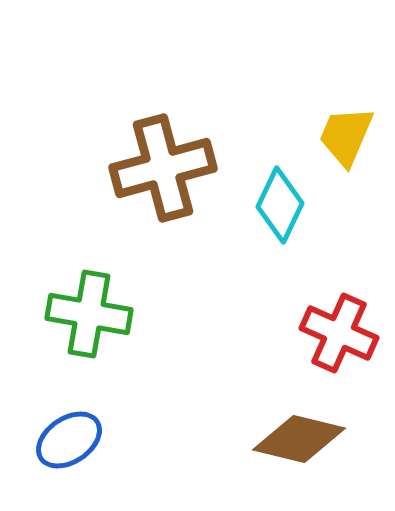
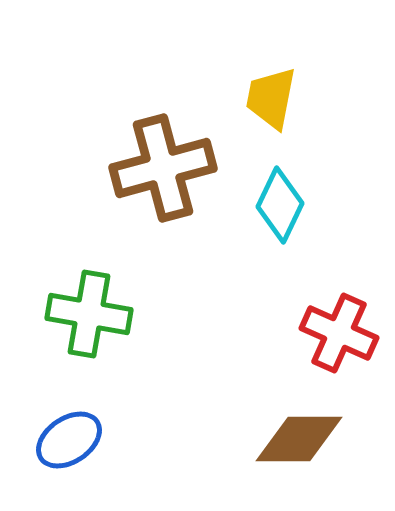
yellow trapezoid: moved 75 px left, 38 px up; rotated 12 degrees counterclockwise
brown diamond: rotated 14 degrees counterclockwise
